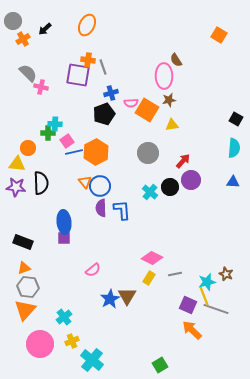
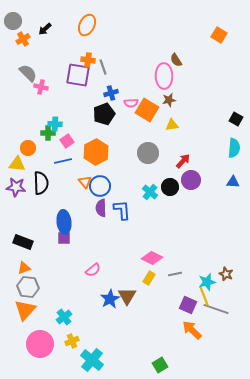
blue line at (74, 152): moved 11 px left, 9 px down
